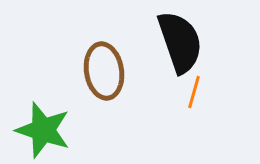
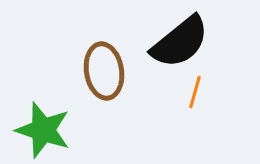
black semicircle: rotated 70 degrees clockwise
orange line: moved 1 px right
